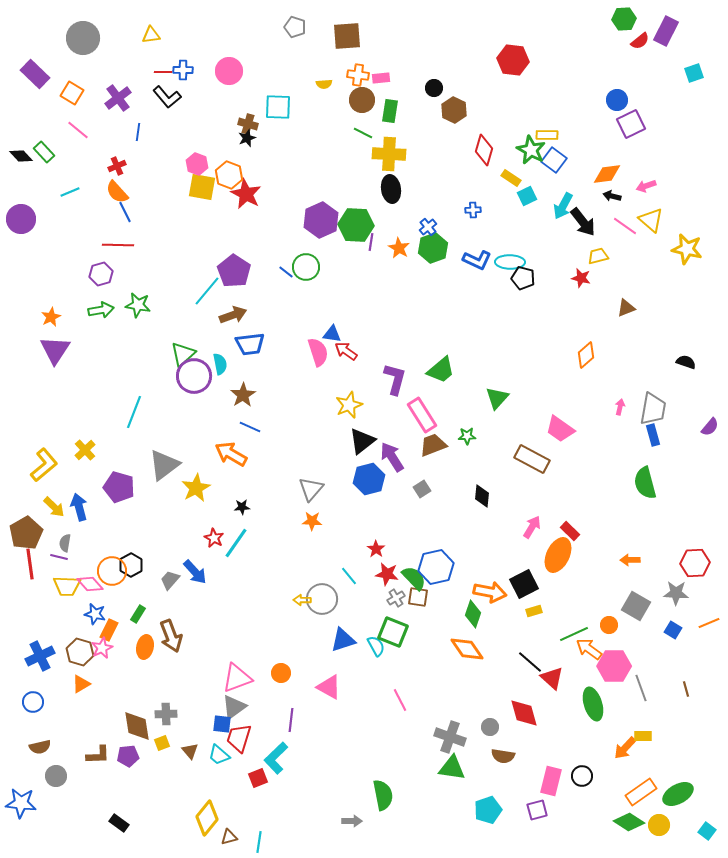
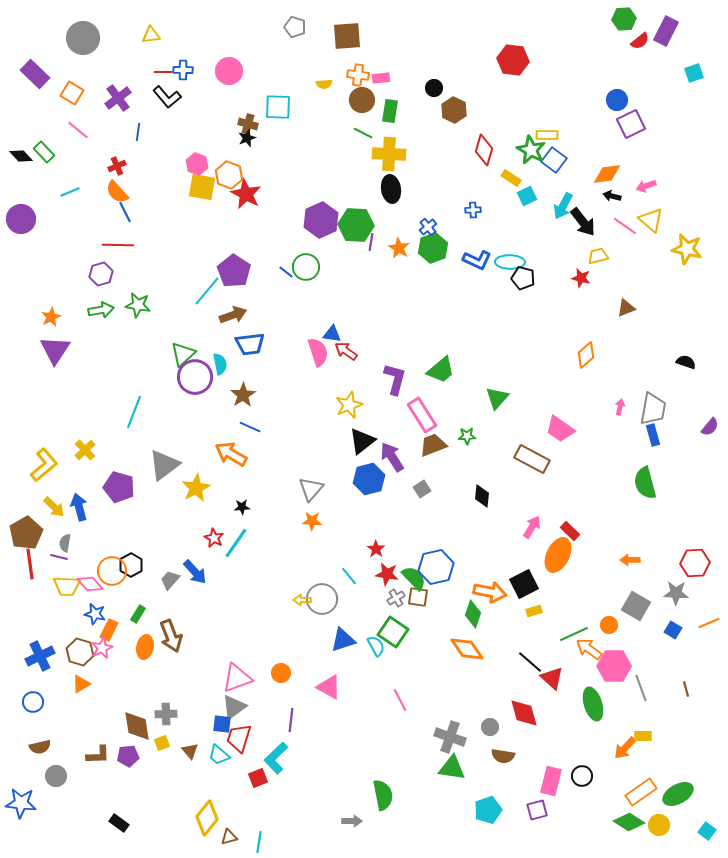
purple circle at (194, 376): moved 1 px right, 1 px down
green square at (393, 632): rotated 12 degrees clockwise
